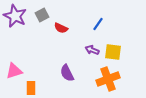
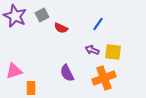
orange cross: moved 4 px left, 1 px up
